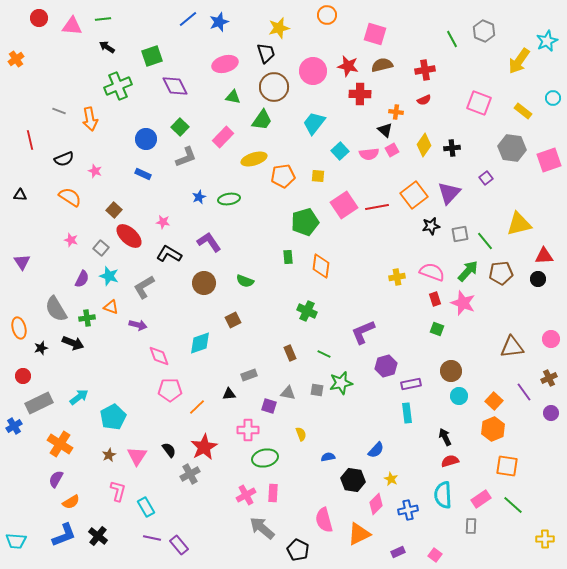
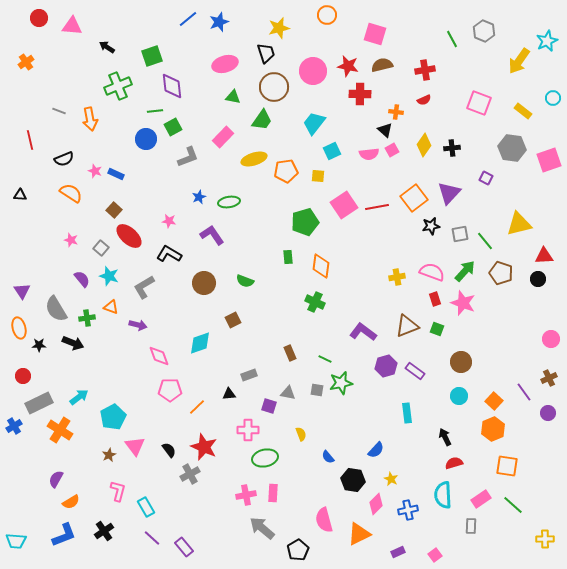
green line at (103, 19): moved 52 px right, 92 px down
orange cross at (16, 59): moved 10 px right, 3 px down
purple diamond at (175, 86): moved 3 px left; rotated 20 degrees clockwise
green square at (180, 127): moved 7 px left; rotated 18 degrees clockwise
cyan square at (340, 151): moved 8 px left; rotated 18 degrees clockwise
gray L-shape at (186, 157): moved 2 px right
blue rectangle at (143, 174): moved 27 px left
orange pentagon at (283, 176): moved 3 px right, 5 px up
purple square at (486, 178): rotated 24 degrees counterclockwise
orange square at (414, 195): moved 3 px down
orange semicircle at (70, 197): moved 1 px right, 4 px up
green ellipse at (229, 199): moved 3 px down
pink star at (163, 222): moved 6 px right, 1 px up
purple L-shape at (209, 242): moved 3 px right, 7 px up
purple triangle at (22, 262): moved 29 px down
green arrow at (468, 271): moved 3 px left
brown pentagon at (501, 273): rotated 25 degrees clockwise
purple semicircle at (82, 279): rotated 66 degrees counterclockwise
green cross at (307, 311): moved 8 px right, 9 px up
purple L-shape at (363, 332): rotated 60 degrees clockwise
brown triangle at (512, 347): moved 105 px left, 21 px up; rotated 15 degrees counterclockwise
black star at (41, 348): moved 2 px left, 3 px up; rotated 16 degrees clockwise
green line at (324, 354): moved 1 px right, 5 px down
brown circle at (451, 371): moved 10 px right, 9 px up
purple rectangle at (411, 384): moved 4 px right, 13 px up; rotated 48 degrees clockwise
purple circle at (551, 413): moved 3 px left
orange cross at (60, 444): moved 14 px up
red star at (204, 447): rotated 20 degrees counterclockwise
pink triangle at (137, 456): moved 2 px left, 10 px up; rotated 10 degrees counterclockwise
blue semicircle at (328, 457): rotated 120 degrees counterclockwise
red semicircle at (450, 461): moved 4 px right, 2 px down
pink cross at (246, 495): rotated 18 degrees clockwise
black cross at (98, 536): moved 6 px right, 5 px up; rotated 18 degrees clockwise
purple line at (152, 538): rotated 30 degrees clockwise
purple rectangle at (179, 545): moved 5 px right, 2 px down
black pentagon at (298, 550): rotated 15 degrees clockwise
pink square at (435, 555): rotated 16 degrees clockwise
